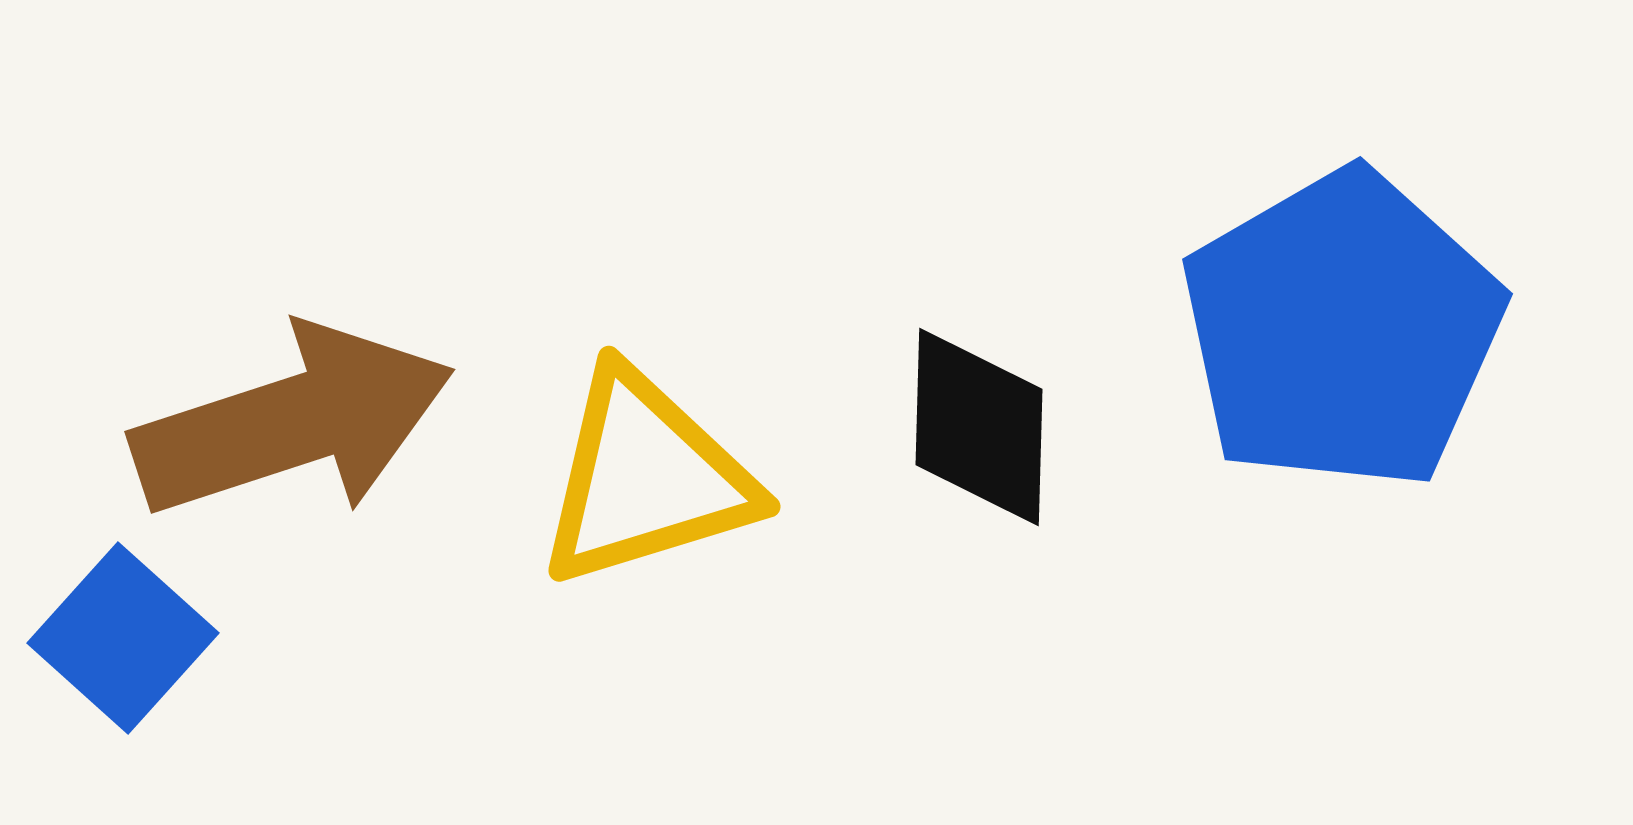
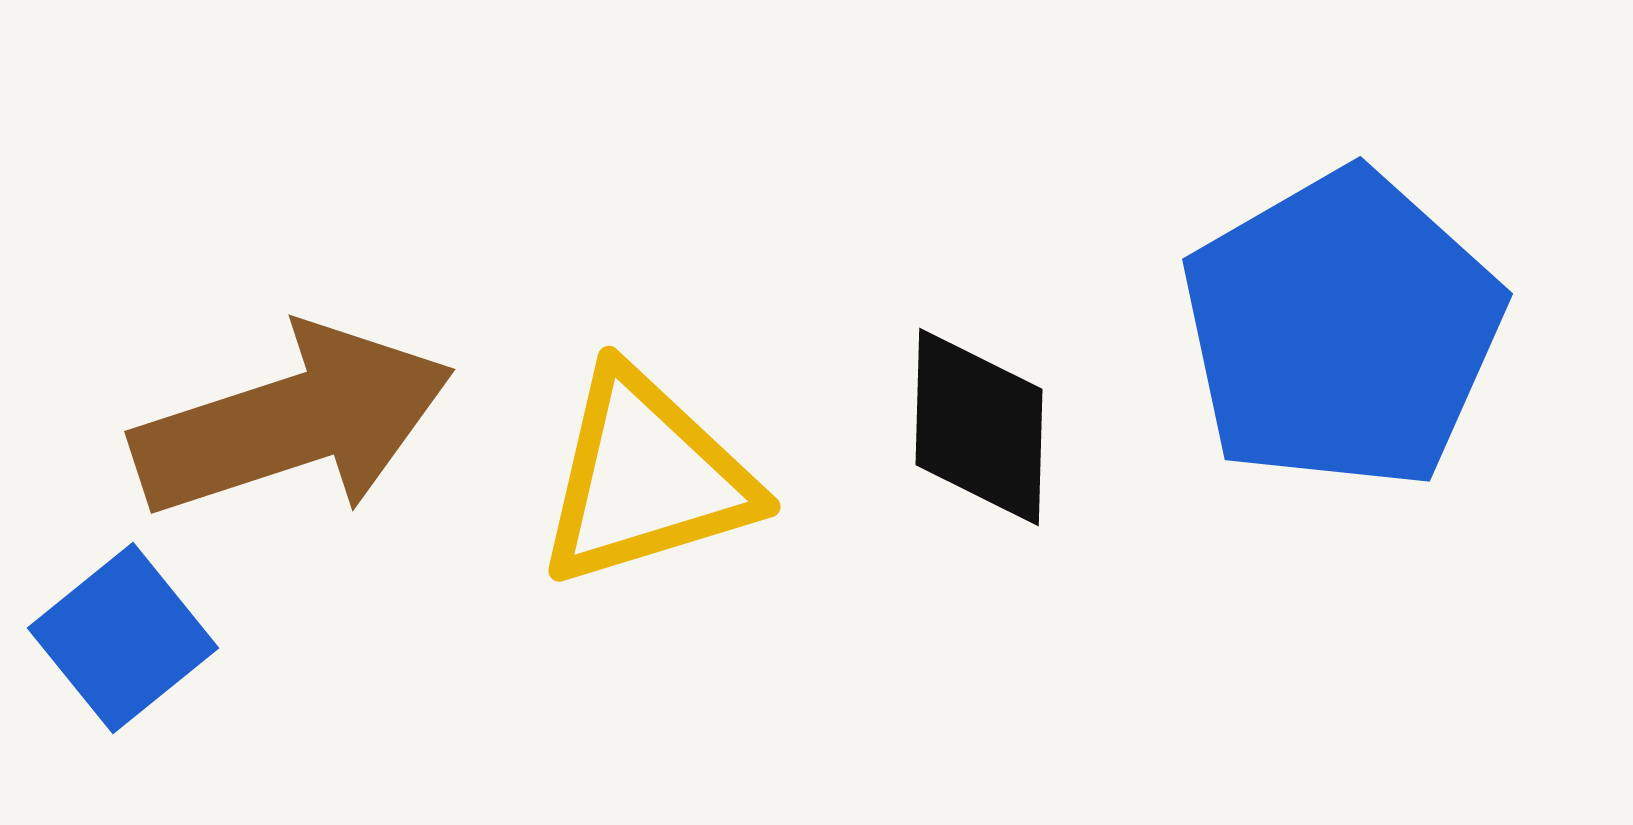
blue square: rotated 9 degrees clockwise
